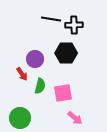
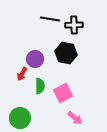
black line: moved 1 px left
black hexagon: rotated 10 degrees clockwise
red arrow: rotated 64 degrees clockwise
green semicircle: rotated 14 degrees counterclockwise
pink square: rotated 18 degrees counterclockwise
